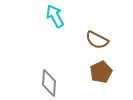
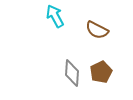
brown semicircle: moved 10 px up
gray diamond: moved 23 px right, 10 px up
